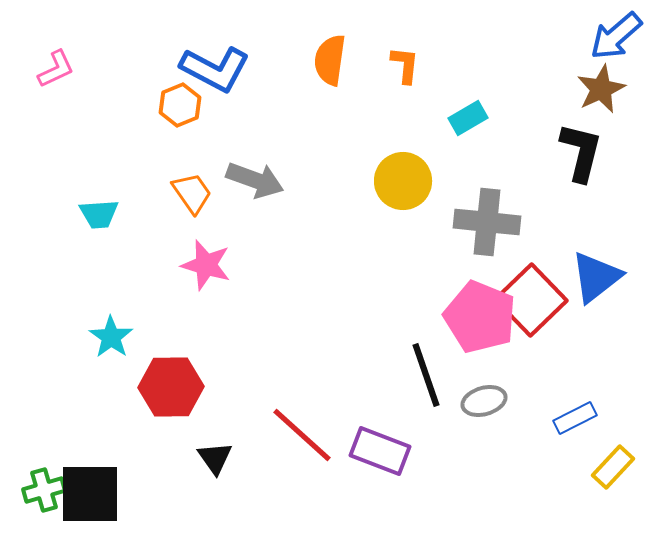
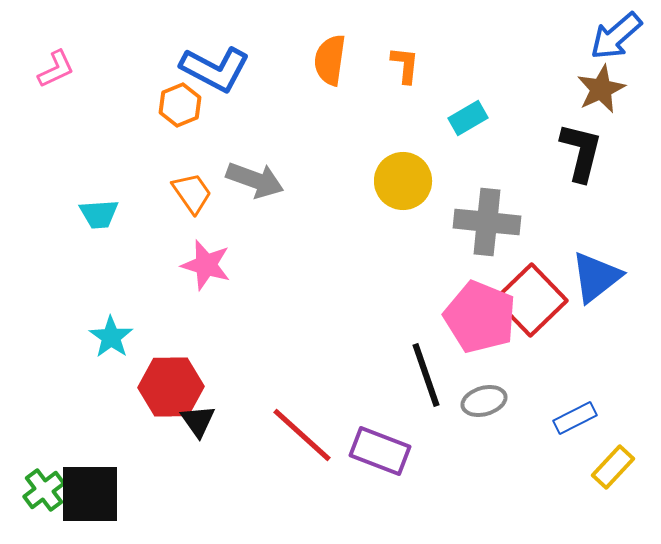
black triangle: moved 17 px left, 37 px up
green cross: rotated 21 degrees counterclockwise
